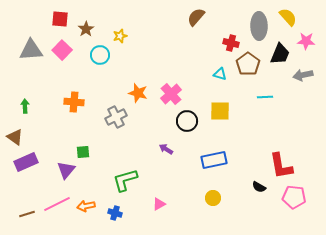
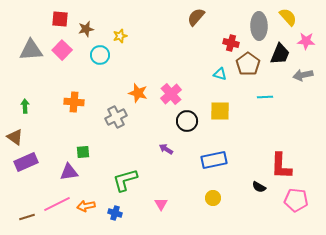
brown star: rotated 21 degrees clockwise
red L-shape: rotated 12 degrees clockwise
purple triangle: moved 3 px right, 2 px down; rotated 42 degrees clockwise
pink pentagon: moved 2 px right, 3 px down
pink triangle: moved 2 px right; rotated 32 degrees counterclockwise
brown line: moved 3 px down
